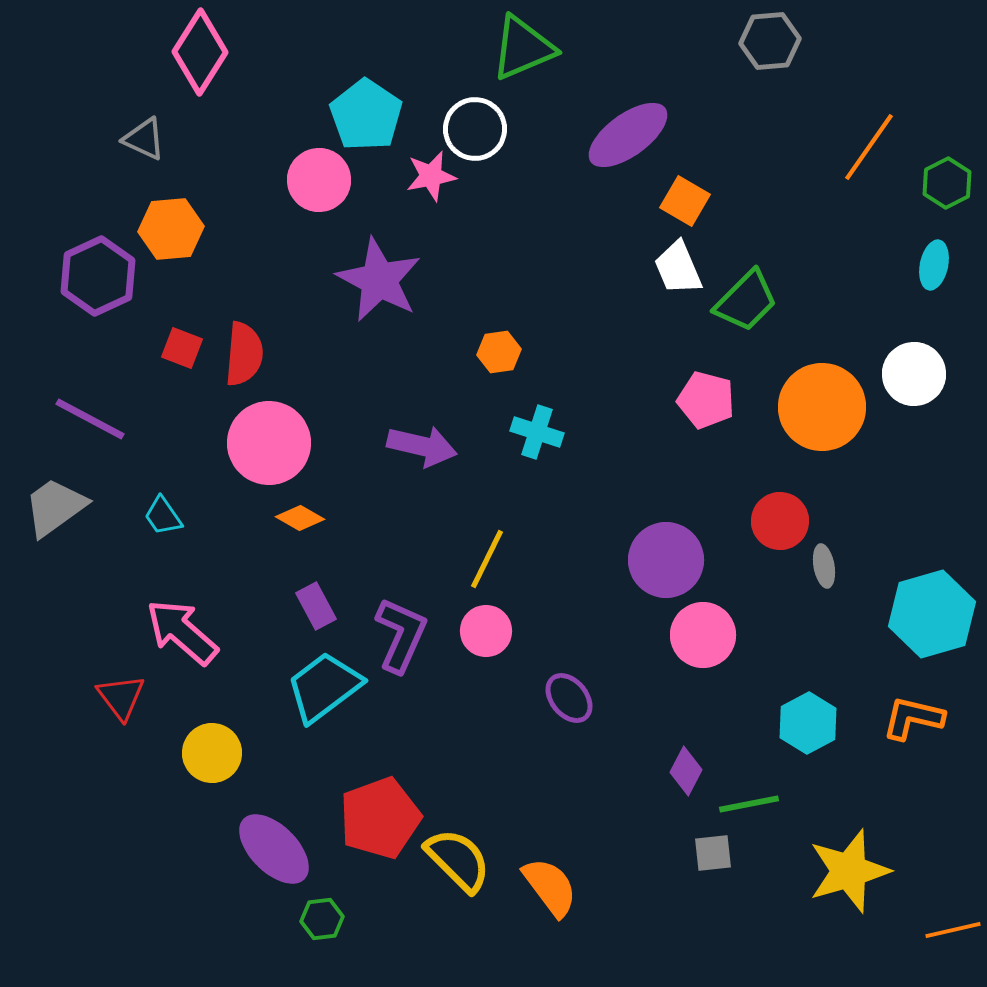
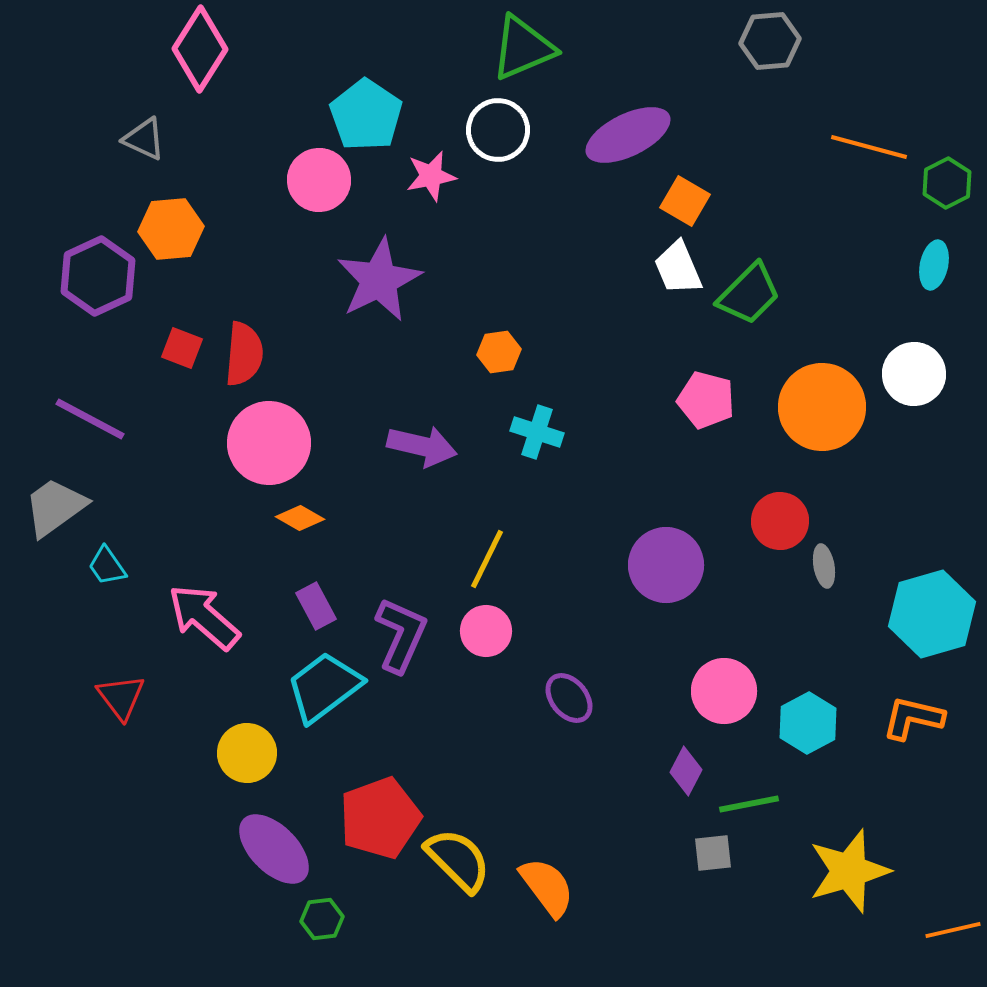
pink diamond at (200, 52): moved 3 px up
white circle at (475, 129): moved 23 px right, 1 px down
purple ellipse at (628, 135): rotated 10 degrees clockwise
orange line at (869, 147): rotated 70 degrees clockwise
purple star at (379, 280): rotated 18 degrees clockwise
green trapezoid at (746, 301): moved 3 px right, 7 px up
cyan trapezoid at (163, 516): moved 56 px left, 50 px down
purple circle at (666, 560): moved 5 px down
pink arrow at (182, 632): moved 22 px right, 15 px up
pink circle at (703, 635): moved 21 px right, 56 px down
yellow circle at (212, 753): moved 35 px right
orange semicircle at (550, 887): moved 3 px left
